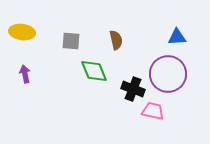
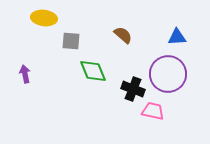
yellow ellipse: moved 22 px right, 14 px up
brown semicircle: moved 7 px right, 5 px up; rotated 36 degrees counterclockwise
green diamond: moved 1 px left
